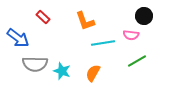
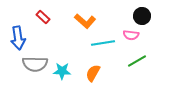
black circle: moved 2 px left
orange L-shape: rotated 30 degrees counterclockwise
blue arrow: rotated 45 degrees clockwise
cyan star: rotated 18 degrees counterclockwise
